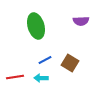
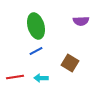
blue line: moved 9 px left, 9 px up
